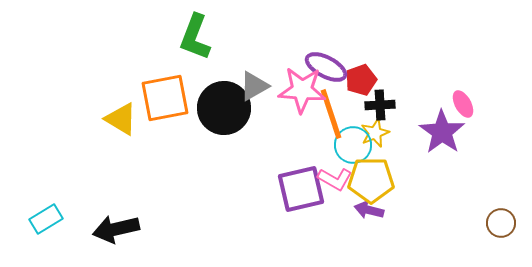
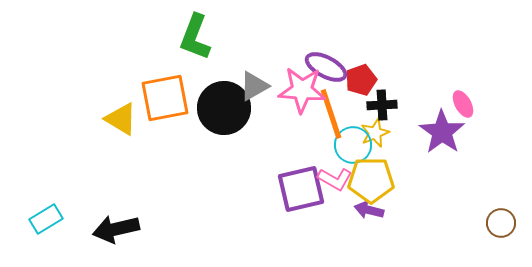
black cross: moved 2 px right
